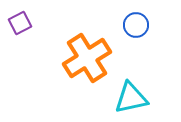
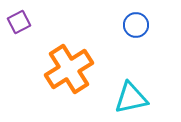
purple square: moved 1 px left, 1 px up
orange cross: moved 18 px left, 11 px down
